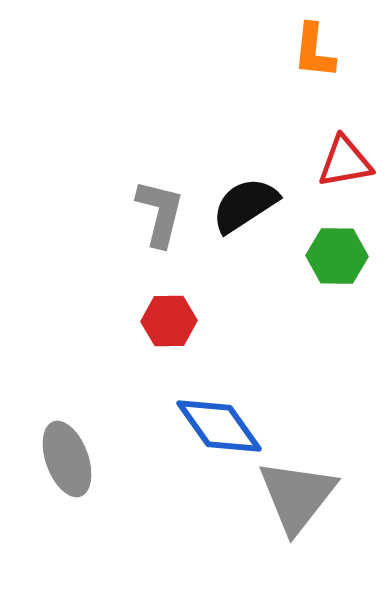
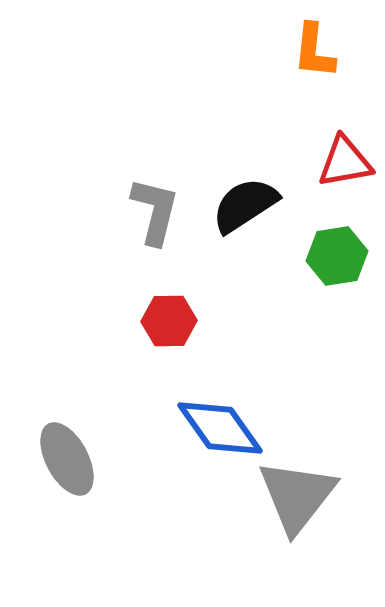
gray L-shape: moved 5 px left, 2 px up
green hexagon: rotated 10 degrees counterclockwise
blue diamond: moved 1 px right, 2 px down
gray ellipse: rotated 8 degrees counterclockwise
